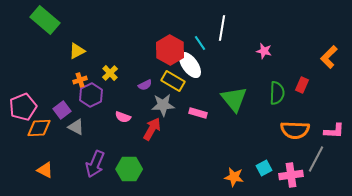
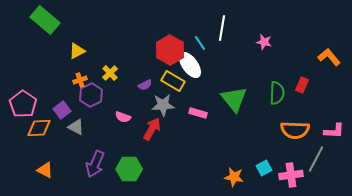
pink star: moved 9 px up
orange L-shape: rotated 95 degrees clockwise
pink pentagon: moved 3 px up; rotated 16 degrees counterclockwise
